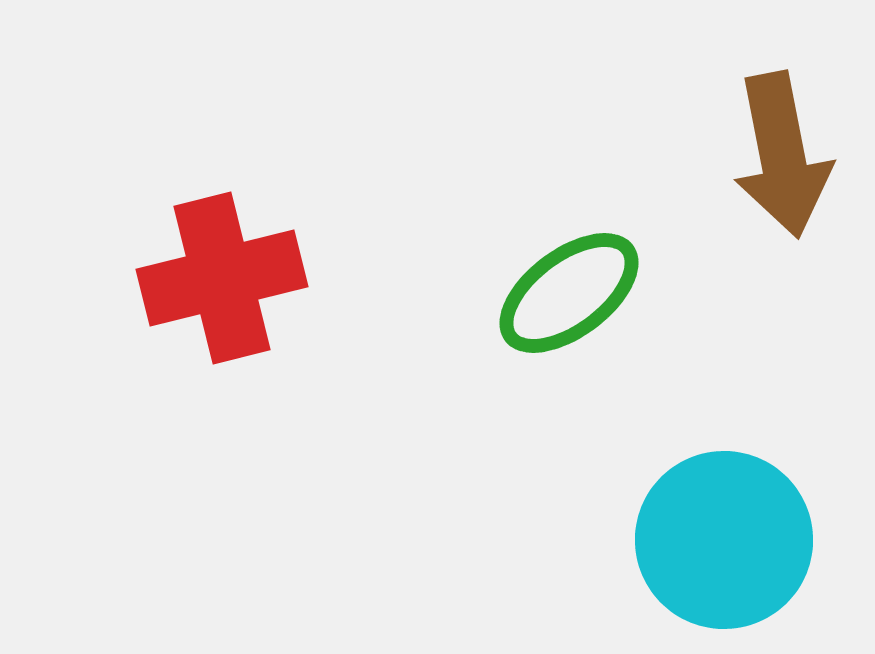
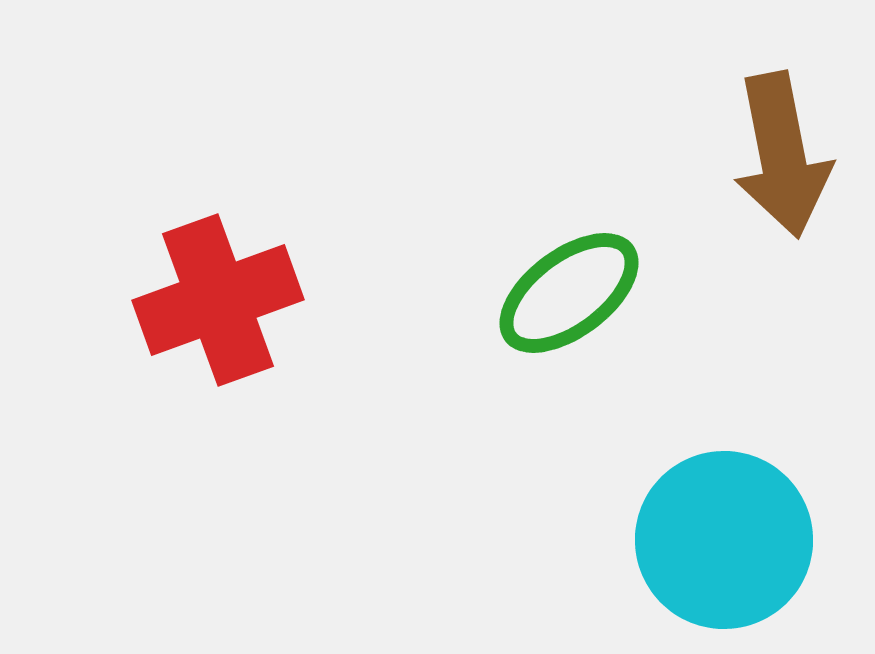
red cross: moved 4 px left, 22 px down; rotated 6 degrees counterclockwise
